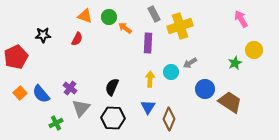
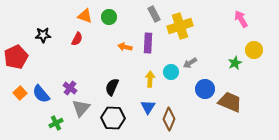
orange arrow: moved 19 px down; rotated 24 degrees counterclockwise
brown trapezoid: rotated 10 degrees counterclockwise
